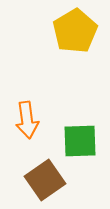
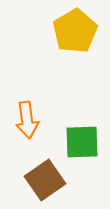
green square: moved 2 px right, 1 px down
